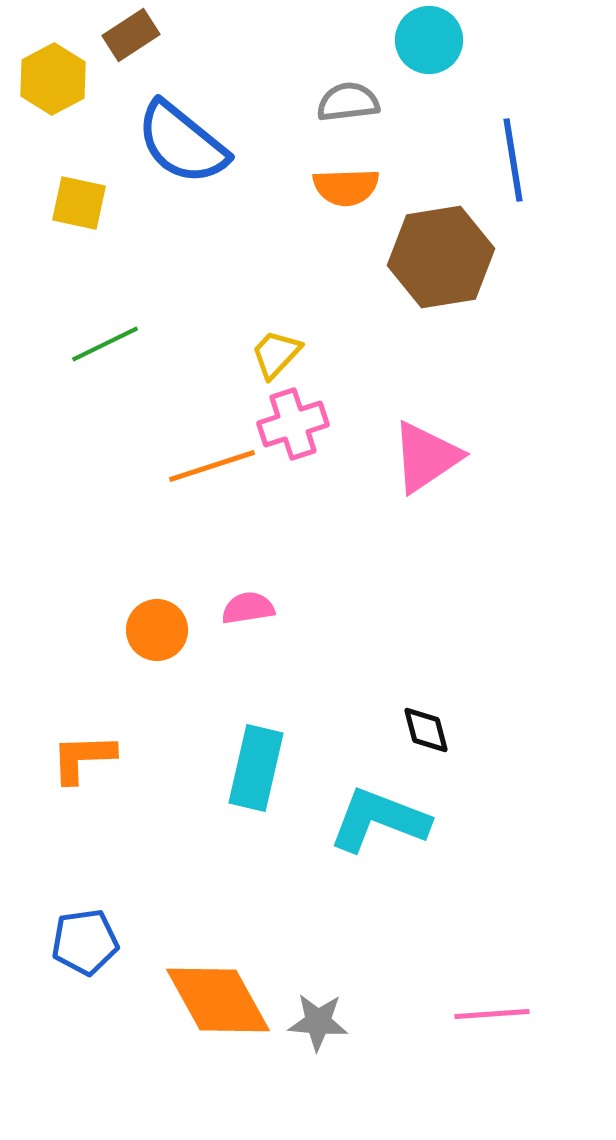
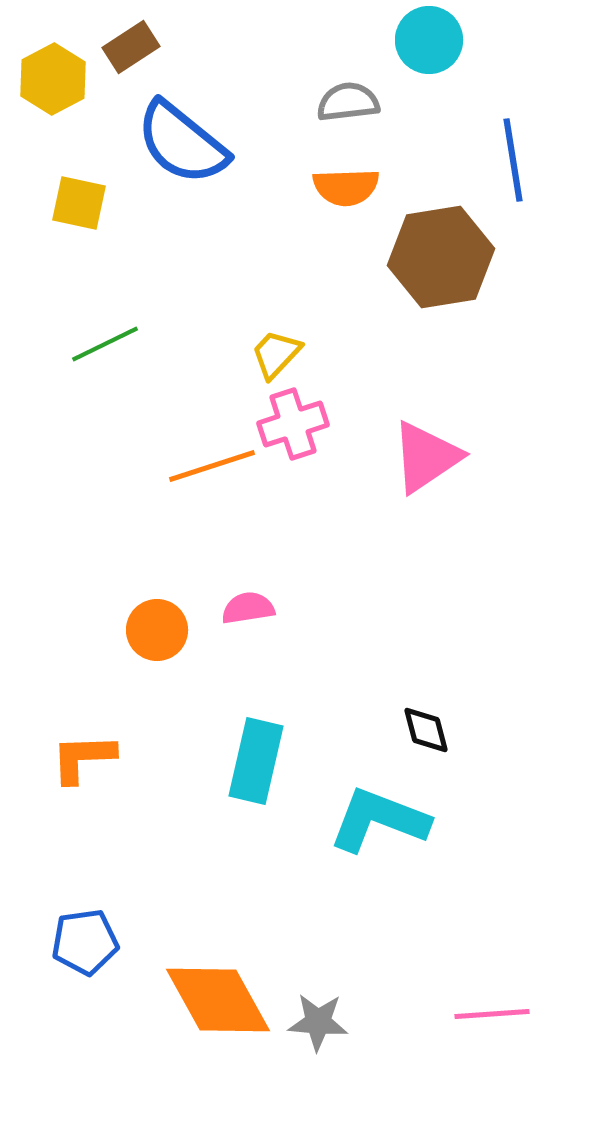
brown rectangle: moved 12 px down
cyan rectangle: moved 7 px up
